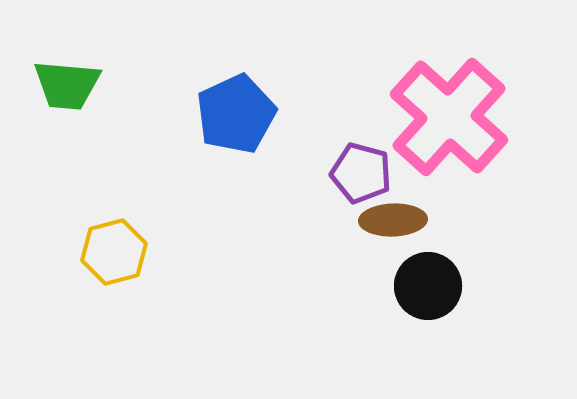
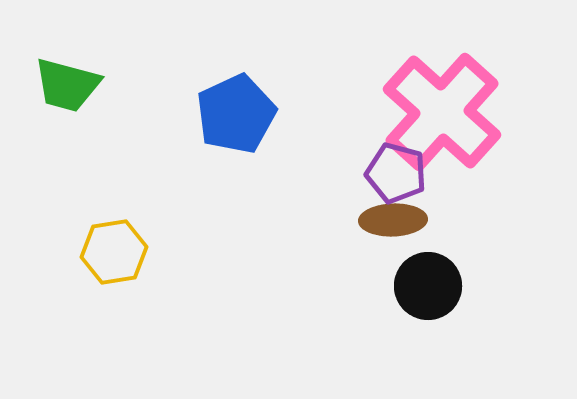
green trapezoid: rotated 10 degrees clockwise
pink cross: moved 7 px left, 5 px up
purple pentagon: moved 35 px right
yellow hexagon: rotated 6 degrees clockwise
